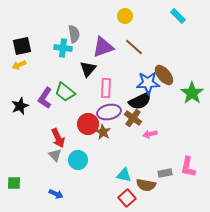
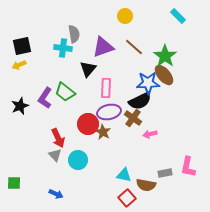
green star: moved 27 px left, 37 px up
